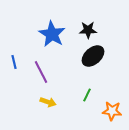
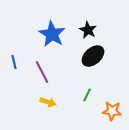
black star: rotated 30 degrees clockwise
purple line: moved 1 px right
